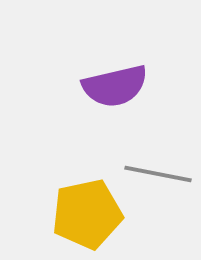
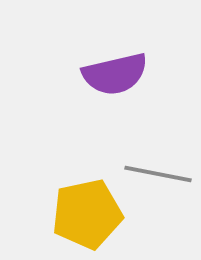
purple semicircle: moved 12 px up
